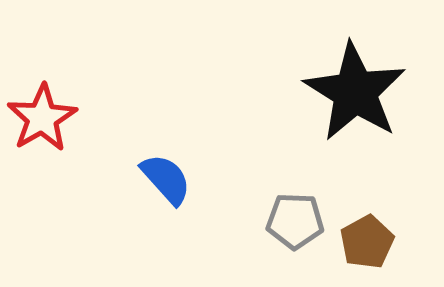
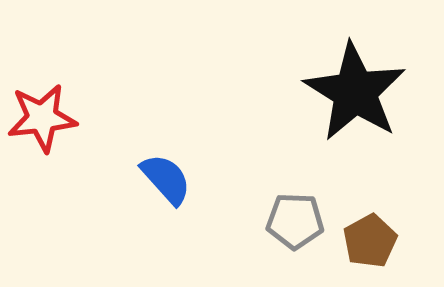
red star: rotated 24 degrees clockwise
brown pentagon: moved 3 px right, 1 px up
